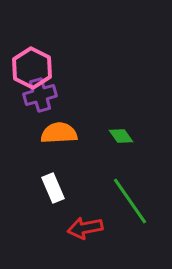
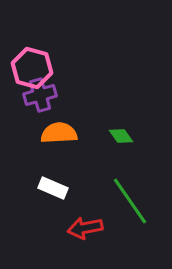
pink hexagon: rotated 12 degrees counterclockwise
white rectangle: rotated 44 degrees counterclockwise
